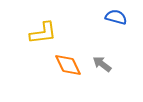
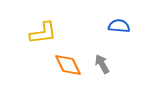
blue semicircle: moved 3 px right, 9 px down; rotated 10 degrees counterclockwise
gray arrow: rotated 24 degrees clockwise
